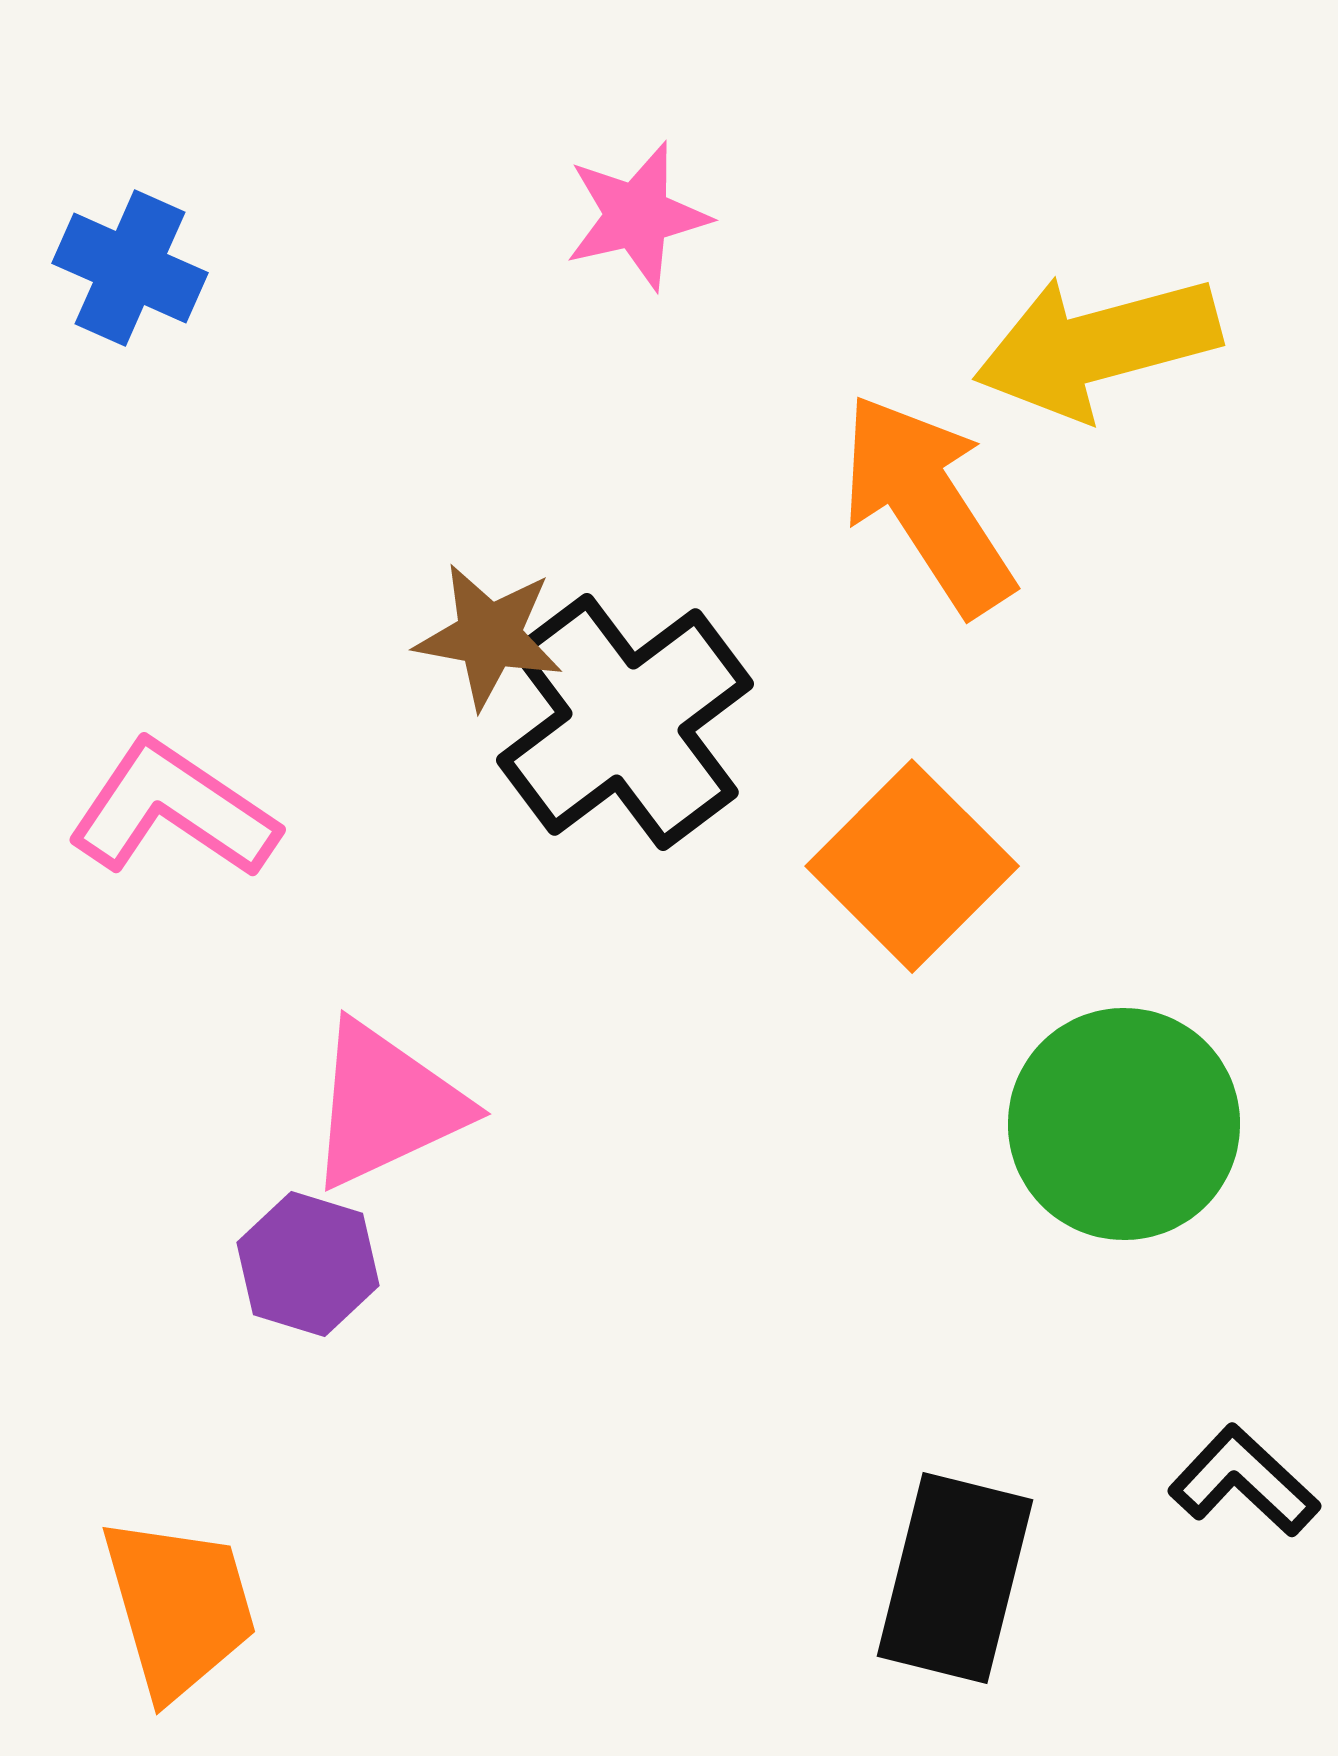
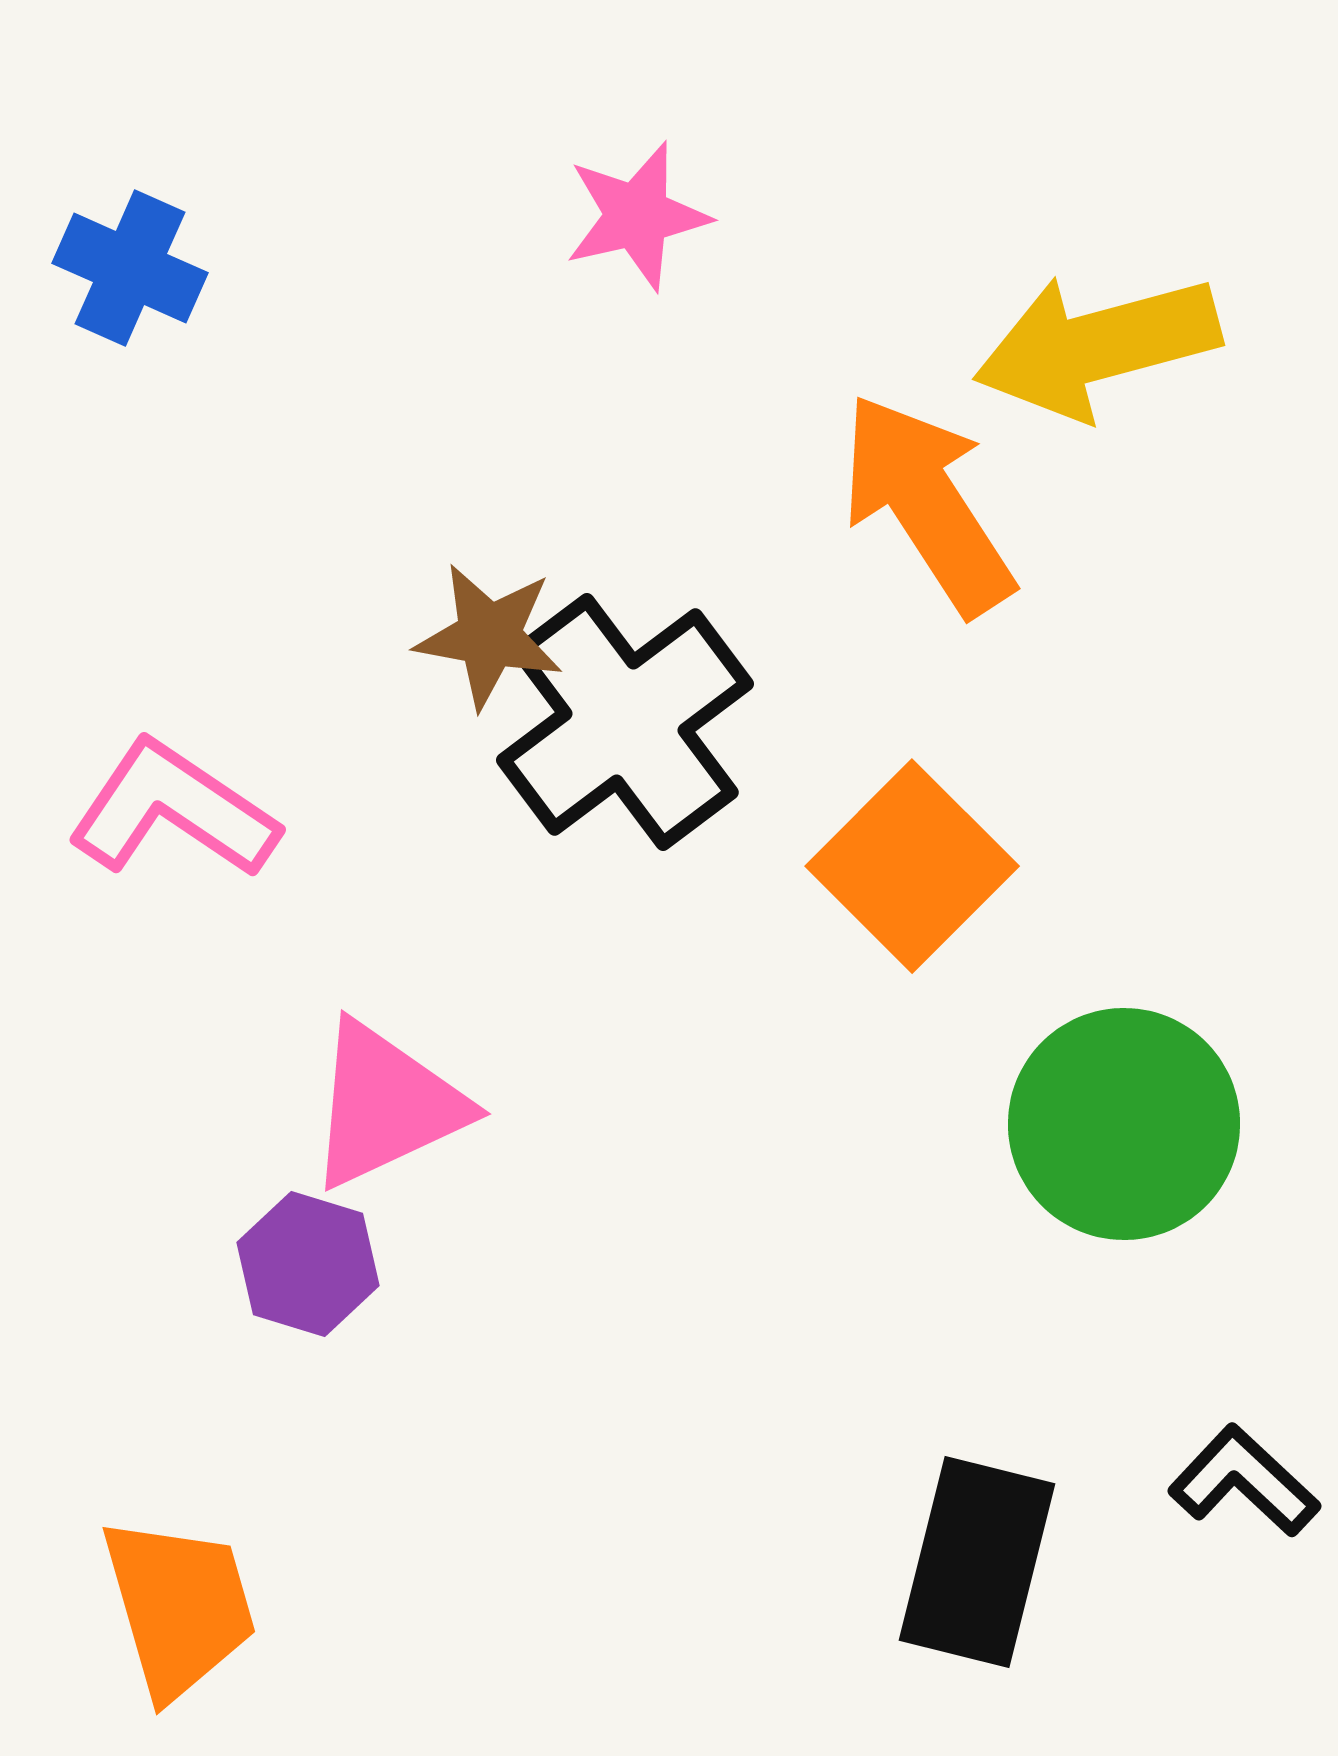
black rectangle: moved 22 px right, 16 px up
